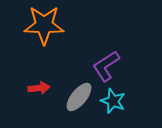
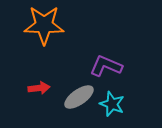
purple L-shape: rotated 56 degrees clockwise
gray ellipse: rotated 16 degrees clockwise
cyan star: moved 1 px left, 3 px down
